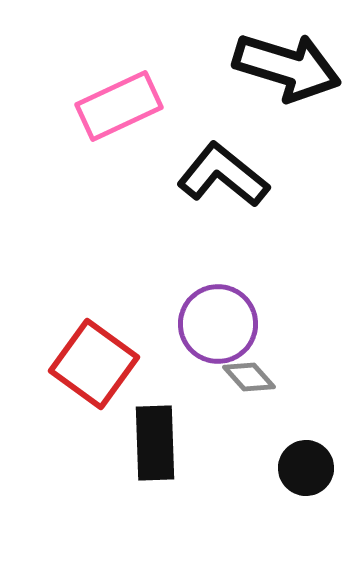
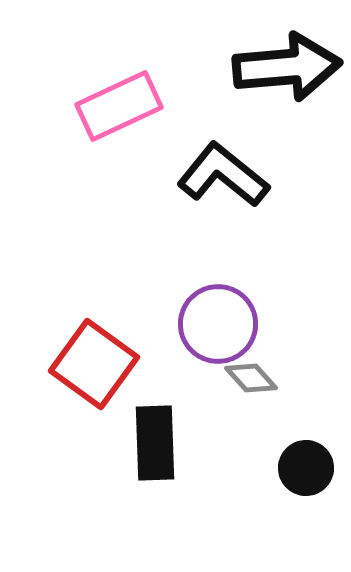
black arrow: rotated 22 degrees counterclockwise
gray diamond: moved 2 px right, 1 px down
